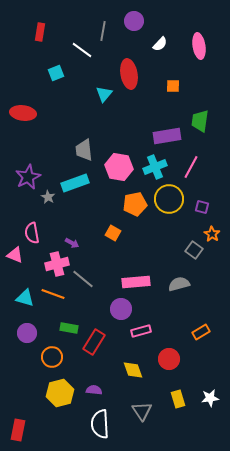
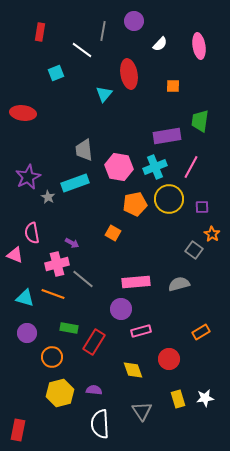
purple square at (202, 207): rotated 16 degrees counterclockwise
white star at (210, 398): moved 5 px left
